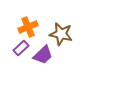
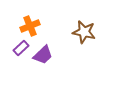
orange cross: moved 2 px right, 1 px up
brown star: moved 23 px right, 2 px up
